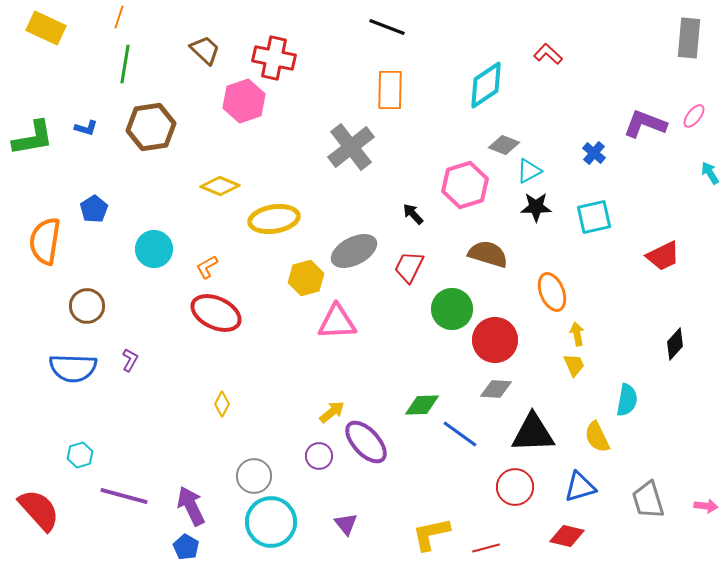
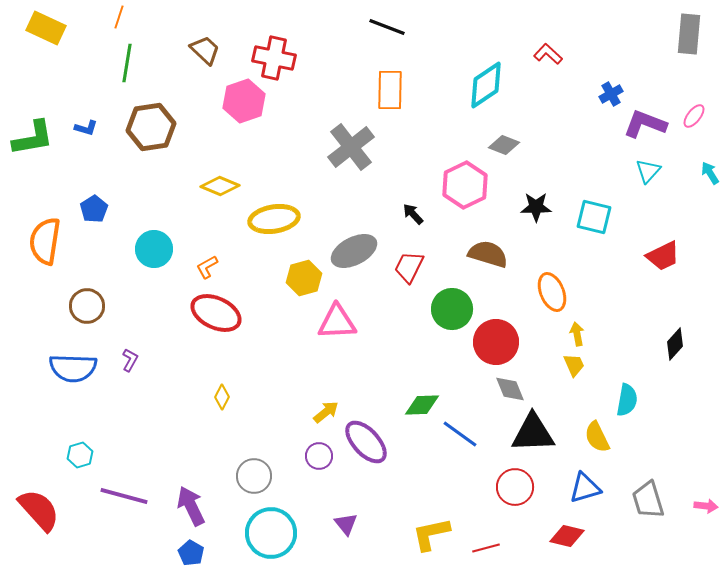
gray rectangle at (689, 38): moved 4 px up
green line at (125, 64): moved 2 px right, 1 px up
blue cross at (594, 153): moved 17 px right, 59 px up; rotated 20 degrees clockwise
cyan triangle at (529, 171): moved 119 px right; rotated 20 degrees counterclockwise
pink hexagon at (465, 185): rotated 9 degrees counterclockwise
cyan square at (594, 217): rotated 27 degrees clockwise
yellow hexagon at (306, 278): moved 2 px left
red circle at (495, 340): moved 1 px right, 2 px down
gray diamond at (496, 389): moved 14 px right; rotated 64 degrees clockwise
yellow diamond at (222, 404): moved 7 px up
yellow arrow at (332, 412): moved 6 px left
blue triangle at (580, 487): moved 5 px right, 1 px down
cyan circle at (271, 522): moved 11 px down
blue pentagon at (186, 547): moved 5 px right, 6 px down
